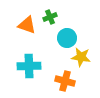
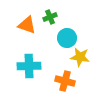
yellow star: moved 1 px left
